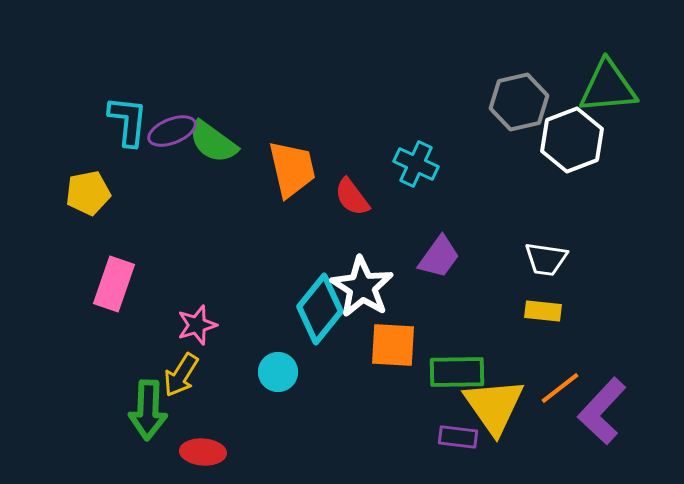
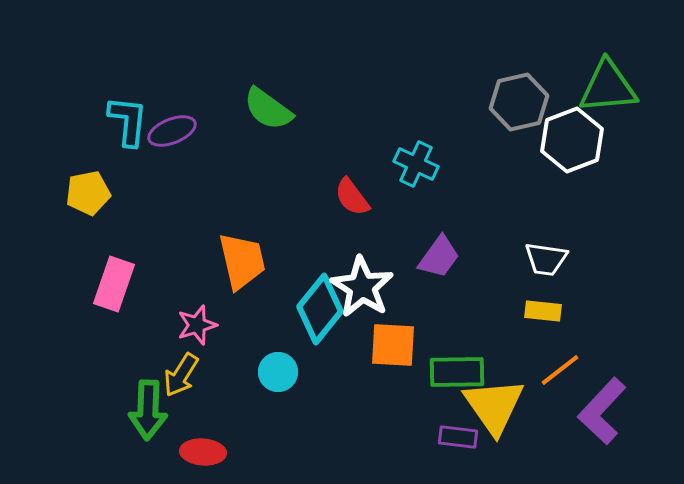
green semicircle: moved 55 px right, 33 px up
orange trapezoid: moved 50 px left, 92 px down
orange line: moved 18 px up
